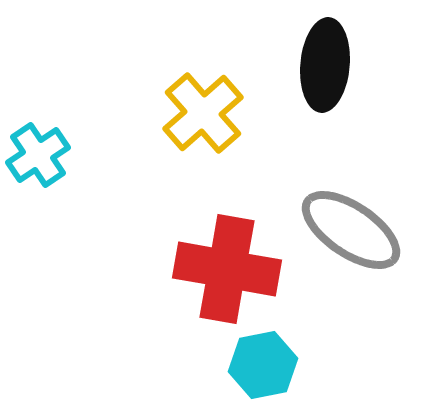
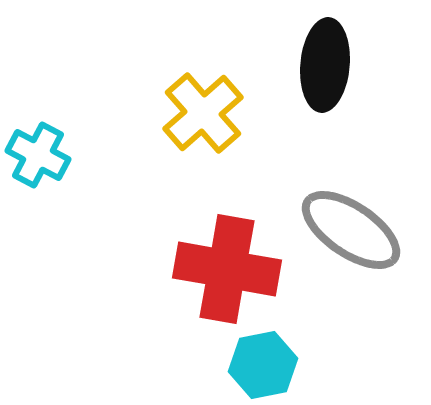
cyan cross: rotated 28 degrees counterclockwise
